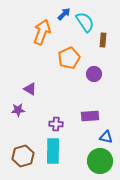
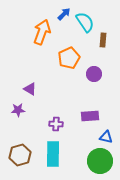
cyan rectangle: moved 3 px down
brown hexagon: moved 3 px left, 1 px up
